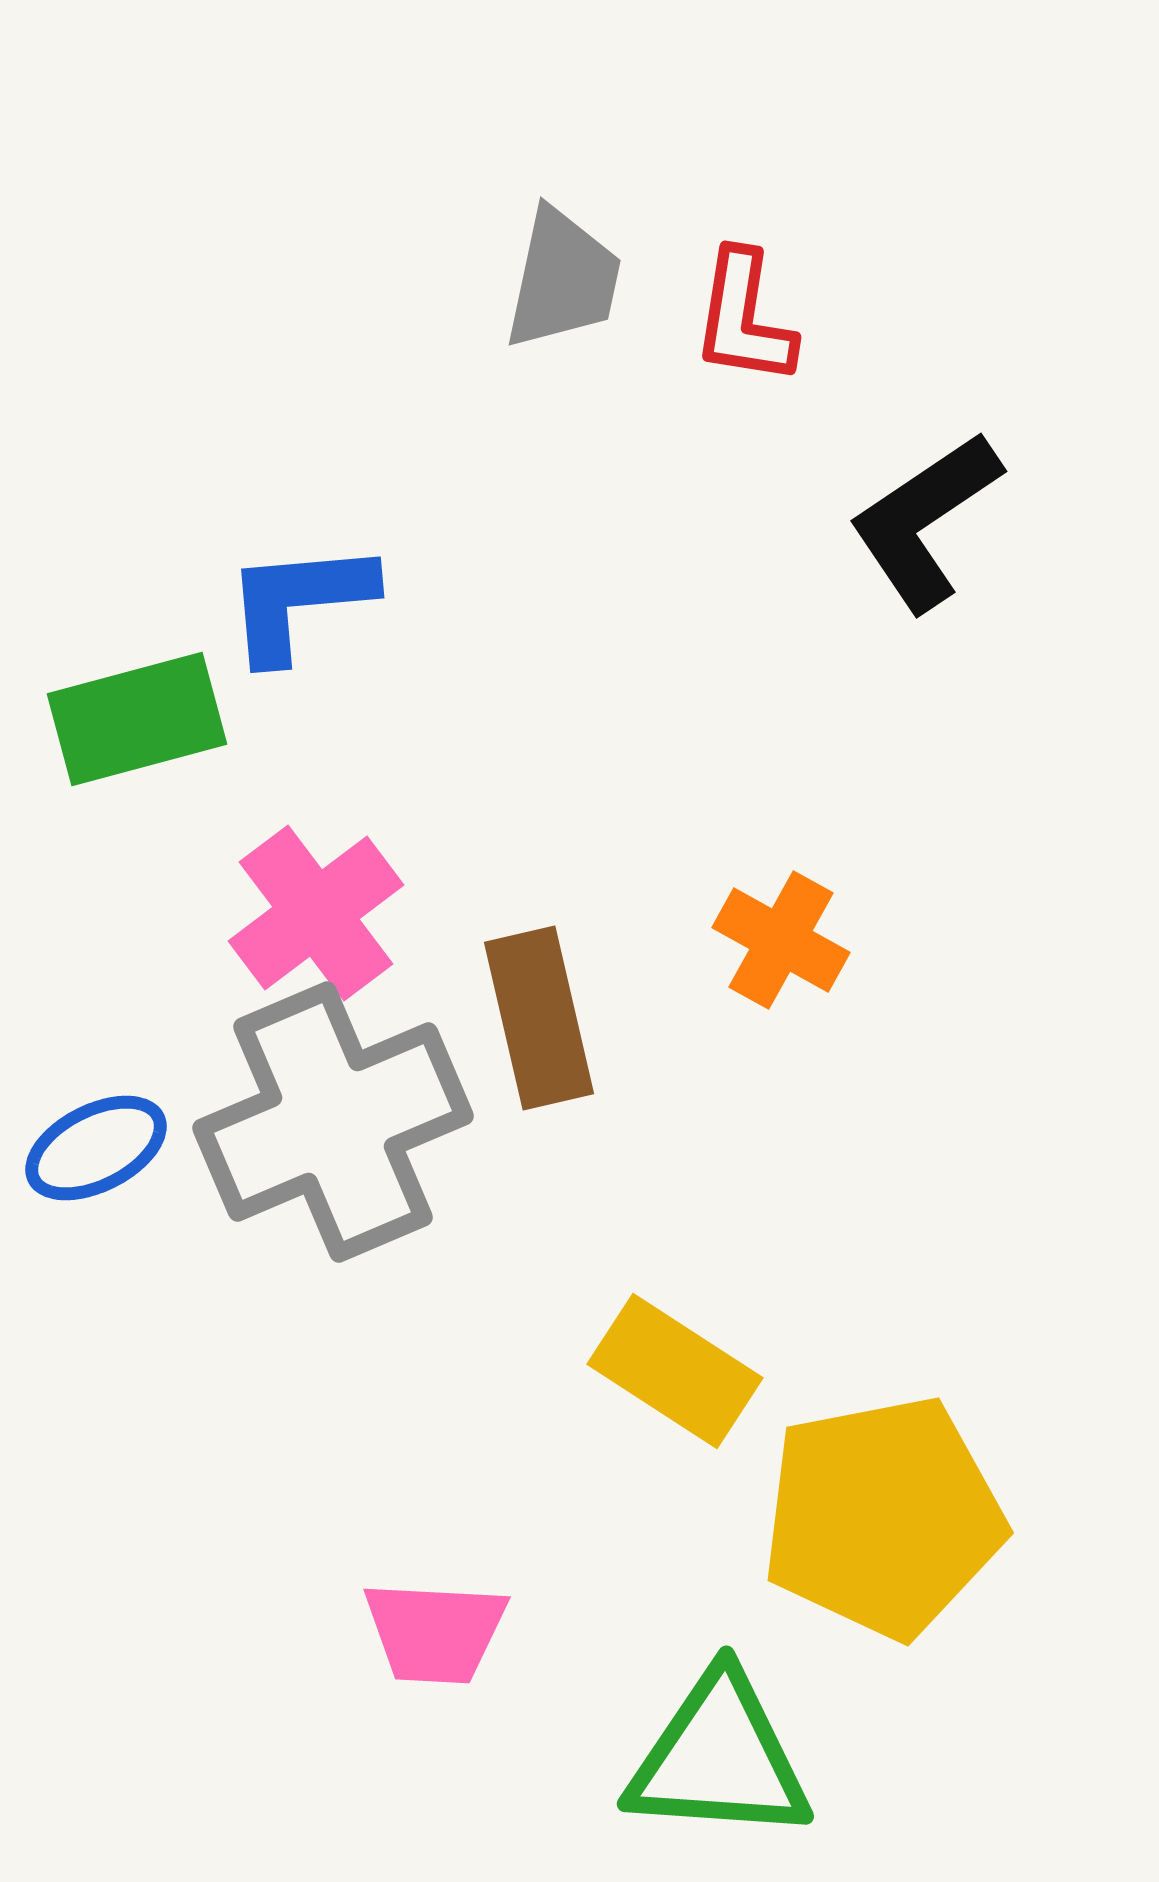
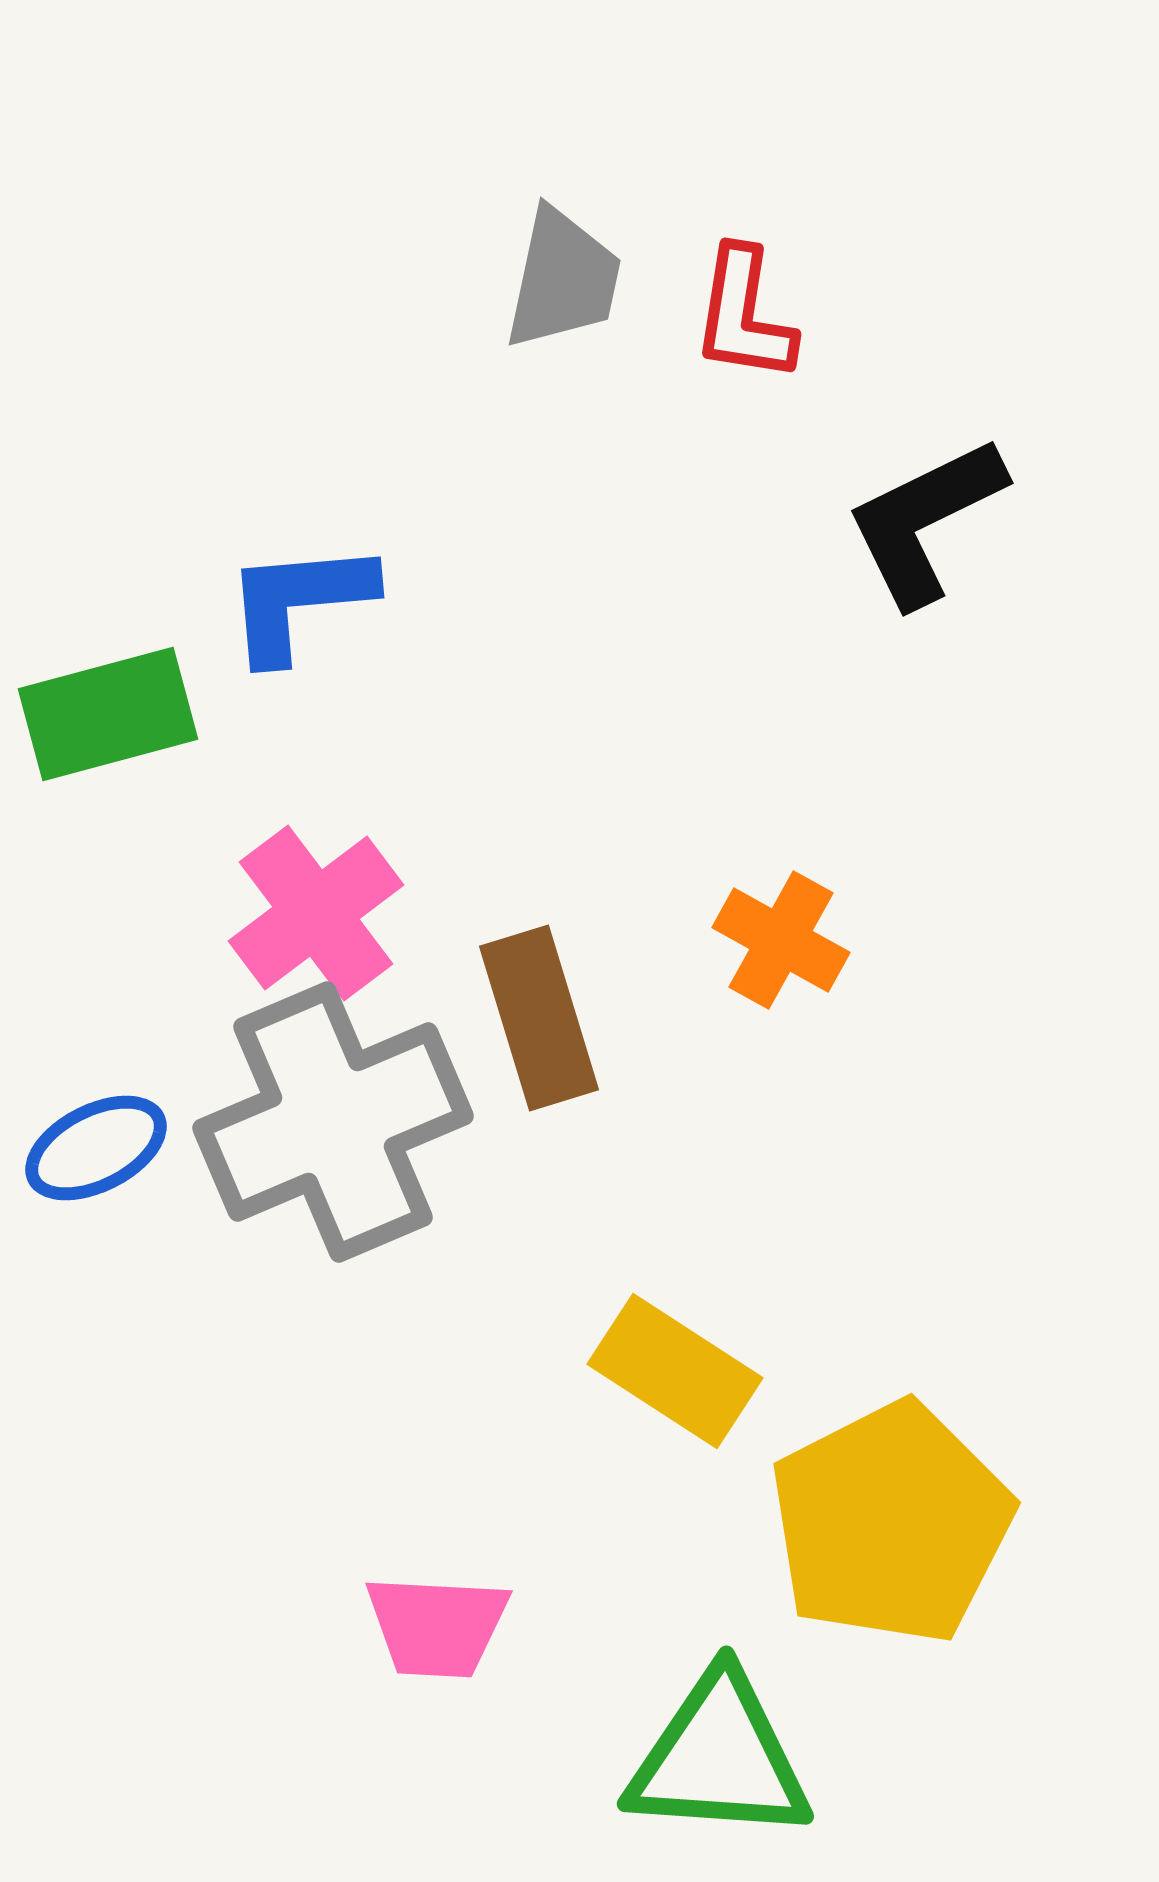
red L-shape: moved 3 px up
black L-shape: rotated 8 degrees clockwise
green rectangle: moved 29 px left, 5 px up
brown rectangle: rotated 4 degrees counterclockwise
yellow pentagon: moved 8 px right, 6 px down; rotated 16 degrees counterclockwise
pink trapezoid: moved 2 px right, 6 px up
